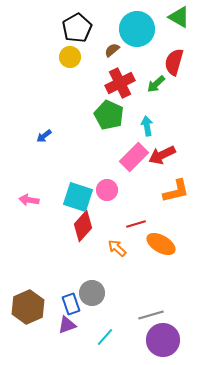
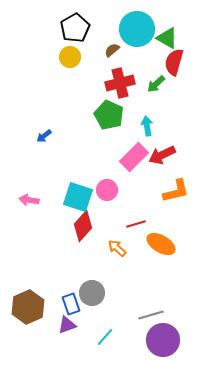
green triangle: moved 12 px left, 21 px down
black pentagon: moved 2 px left
red cross: rotated 12 degrees clockwise
